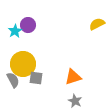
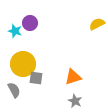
purple circle: moved 2 px right, 2 px up
cyan star: rotated 24 degrees counterclockwise
gray semicircle: moved 1 px right, 10 px down
